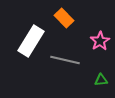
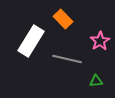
orange rectangle: moved 1 px left, 1 px down
gray line: moved 2 px right, 1 px up
green triangle: moved 5 px left, 1 px down
